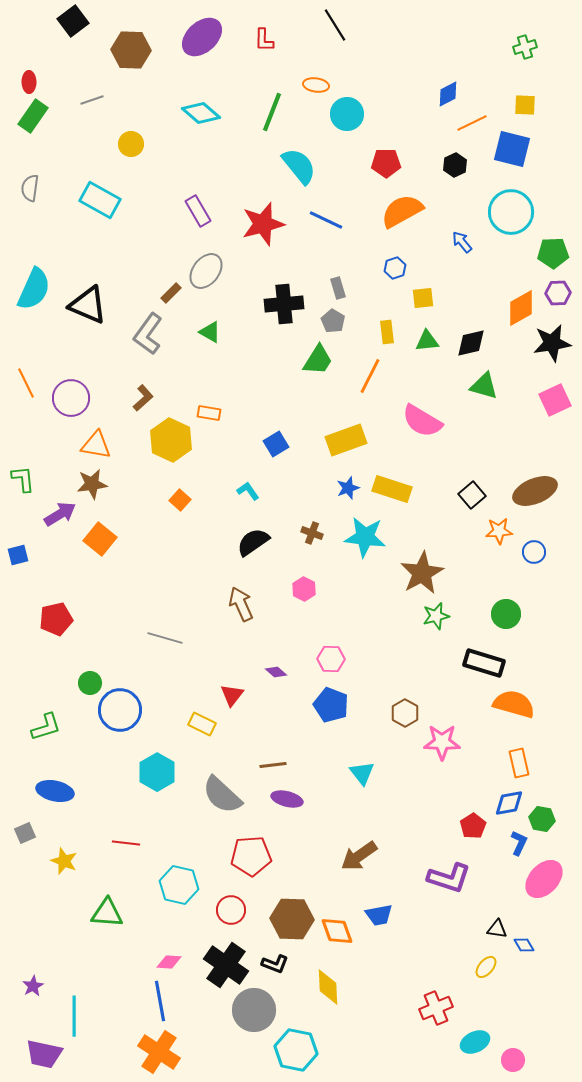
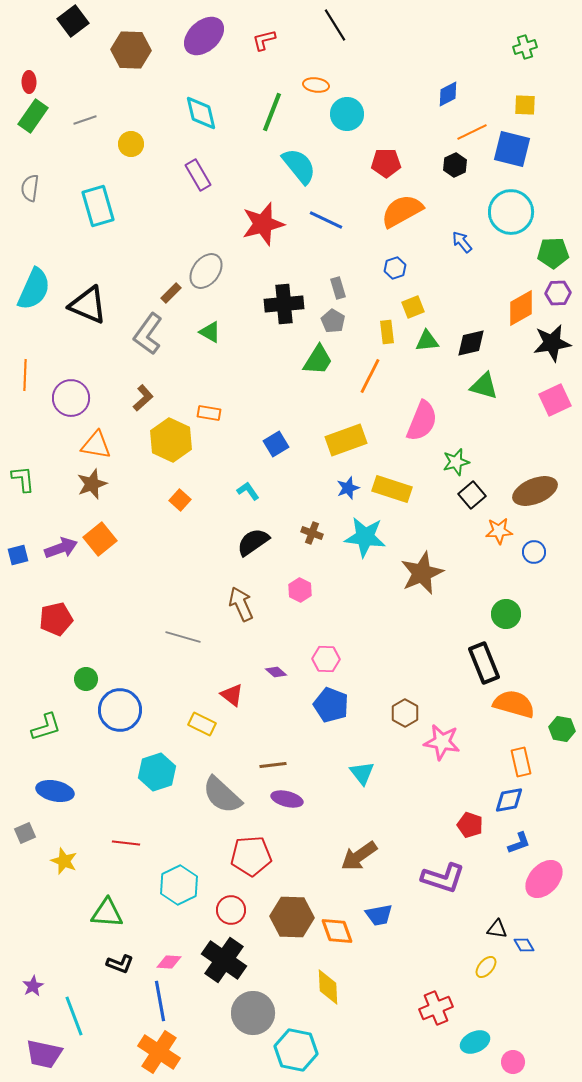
purple ellipse at (202, 37): moved 2 px right, 1 px up
red L-shape at (264, 40): rotated 75 degrees clockwise
gray line at (92, 100): moved 7 px left, 20 px down
cyan diamond at (201, 113): rotated 36 degrees clockwise
orange line at (472, 123): moved 9 px down
cyan rectangle at (100, 200): moved 2 px left, 6 px down; rotated 45 degrees clockwise
purple rectangle at (198, 211): moved 36 px up
yellow square at (423, 298): moved 10 px left, 9 px down; rotated 15 degrees counterclockwise
orange line at (26, 383): moved 1 px left, 8 px up; rotated 28 degrees clockwise
pink semicircle at (422, 421): rotated 99 degrees counterclockwise
brown star at (92, 484): rotated 12 degrees counterclockwise
purple arrow at (60, 514): moved 1 px right, 34 px down; rotated 12 degrees clockwise
orange square at (100, 539): rotated 12 degrees clockwise
brown star at (422, 573): rotated 6 degrees clockwise
pink hexagon at (304, 589): moved 4 px left, 1 px down
green star at (436, 616): moved 20 px right, 154 px up
gray line at (165, 638): moved 18 px right, 1 px up
pink hexagon at (331, 659): moved 5 px left
black rectangle at (484, 663): rotated 51 degrees clockwise
green circle at (90, 683): moved 4 px left, 4 px up
red triangle at (232, 695): rotated 30 degrees counterclockwise
pink star at (442, 742): rotated 9 degrees clockwise
orange rectangle at (519, 763): moved 2 px right, 1 px up
cyan hexagon at (157, 772): rotated 12 degrees clockwise
blue diamond at (509, 803): moved 3 px up
green hexagon at (542, 819): moved 20 px right, 90 px up
red pentagon at (473, 826): moved 3 px left, 1 px up; rotated 20 degrees counterclockwise
blue L-shape at (519, 843): rotated 45 degrees clockwise
purple L-shape at (449, 878): moved 6 px left
cyan hexagon at (179, 885): rotated 21 degrees clockwise
brown hexagon at (292, 919): moved 2 px up
black L-shape at (275, 964): moved 155 px left
black cross at (226, 965): moved 2 px left, 5 px up
gray circle at (254, 1010): moved 1 px left, 3 px down
cyan line at (74, 1016): rotated 21 degrees counterclockwise
pink circle at (513, 1060): moved 2 px down
